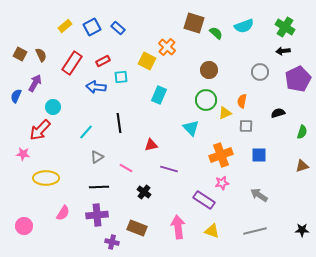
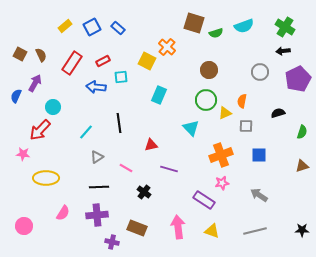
green semicircle at (216, 33): rotated 120 degrees clockwise
